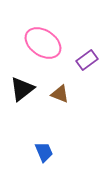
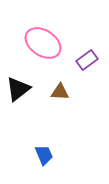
black triangle: moved 4 px left
brown triangle: moved 2 px up; rotated 18 degrees counterclockwise
blue trapezoid: moved 3 px down
